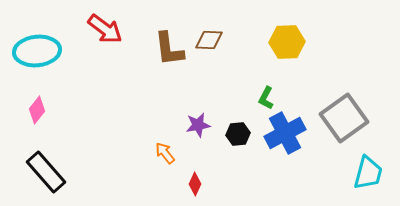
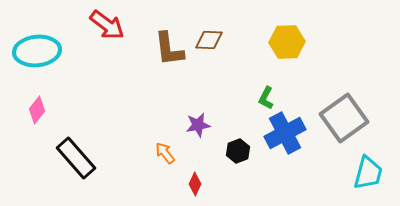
red arrow: moved 2 px right, 4 px up
black hexagon: moved 17 px down; rotated 15 degrees counterclockwise
black rectangle: moved 30 px right, 14 px up
